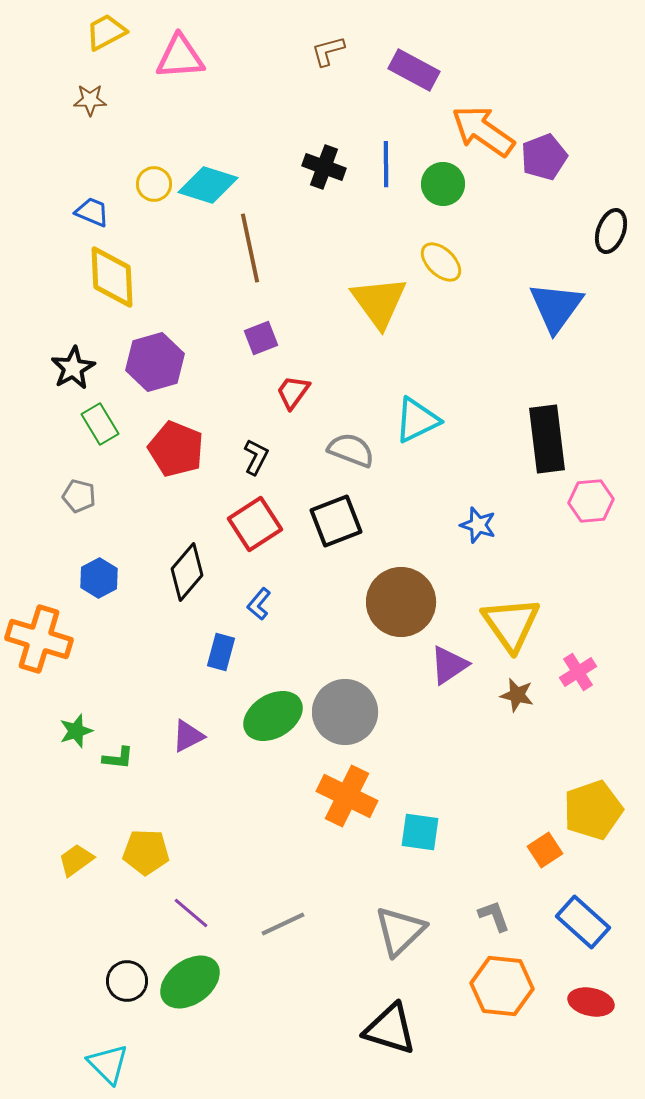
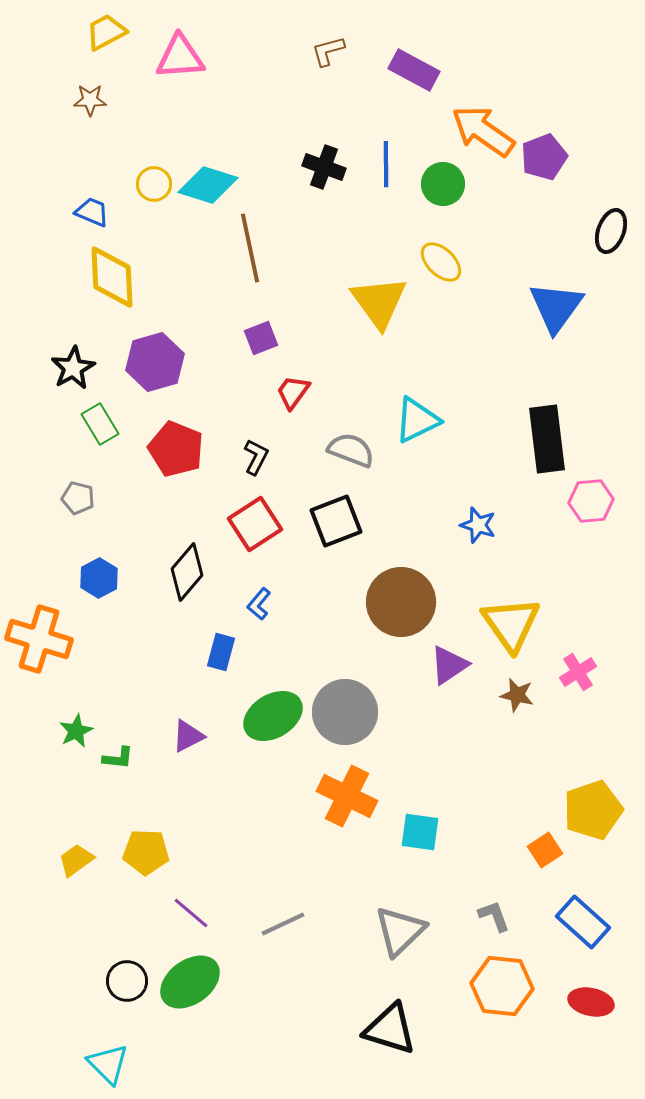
gray pentagon at (79, 496): moved 1 px left, 2 px down
green star at (76, 731): rotated 8 degrees counterclockwise
